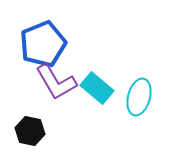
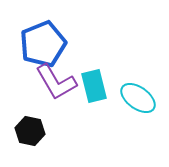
cyan rectangle: moved 3 px left, 2 px up; rotated 36 degrees clockwise
cyan ellipse: moved 1 px left, 1 px down; rotated 69 degrees counterclockwise
